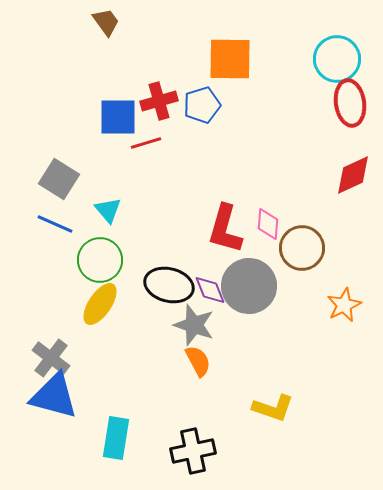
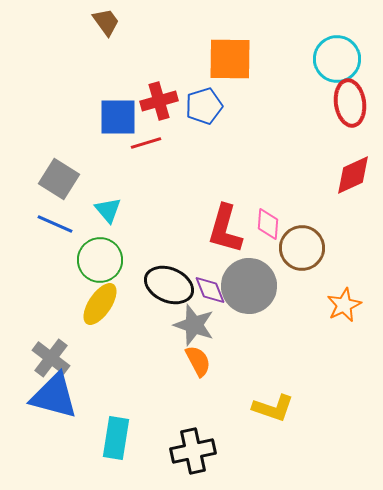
blue pentagon: moved 2 px right, 1 px down
black ellipse: rotated 9 degrees clockwise
